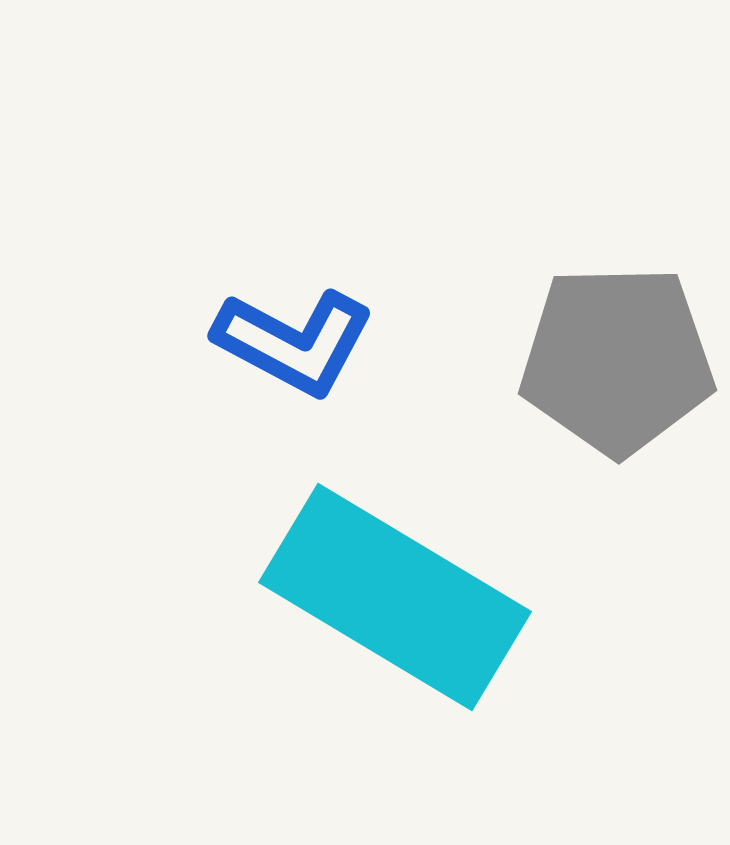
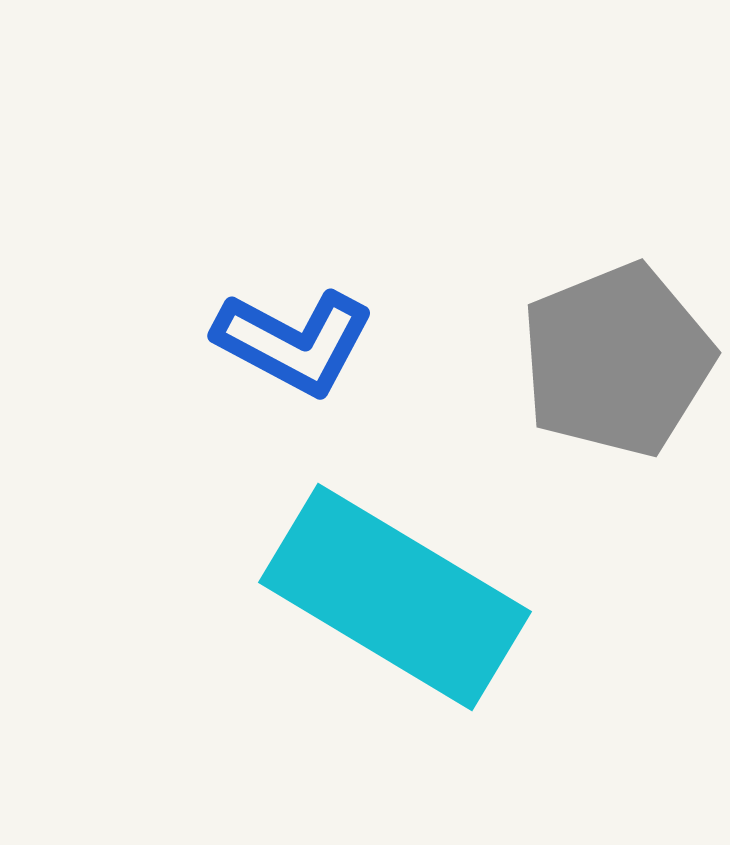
gray pentagon: rotated 21 degrees counterclockwise
